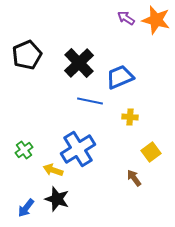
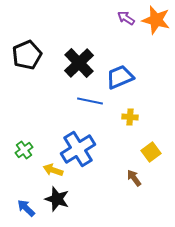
blue arrow: rotated 96 degrees clockwise
